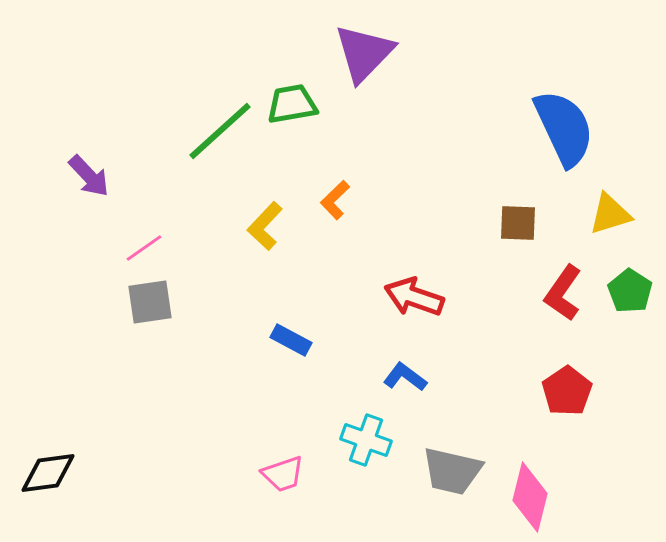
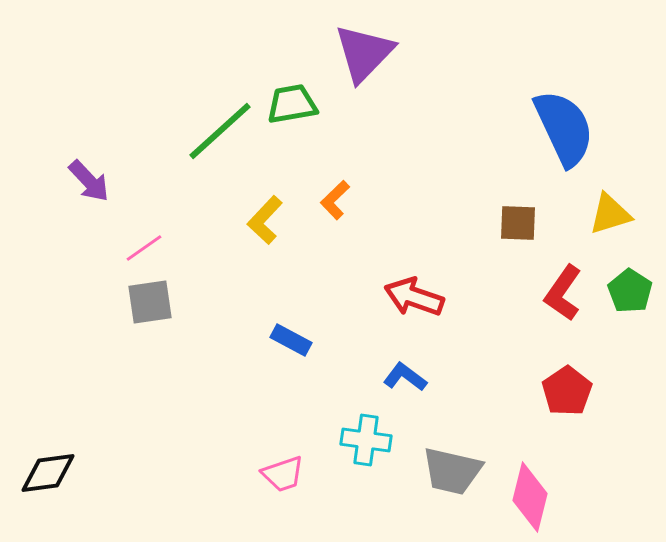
purple arrow: moved 5 px down
yellow L-shape: moved 6 px up
cyan cross: rotated 12 degrees counterclockwise
